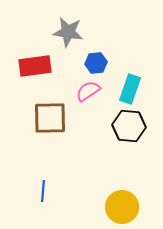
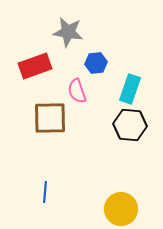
red rectangle: rotated 12 degrees counterclockwise
pink semicircle: moved 11 px left; rotated 75 degrees counterclockwise
black hexagon: moved 1 px right, 1 px up
blue line: moved 2 px right, 1 px down
yellow circle: moved 1 px left, 2 px down
